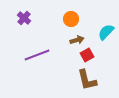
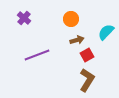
brown L-shape: rotated 135 degrees counterclockwise
